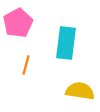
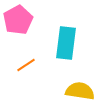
pink pentagon: moved 3 px up
orange line: rotated 42 degrees clockwise
